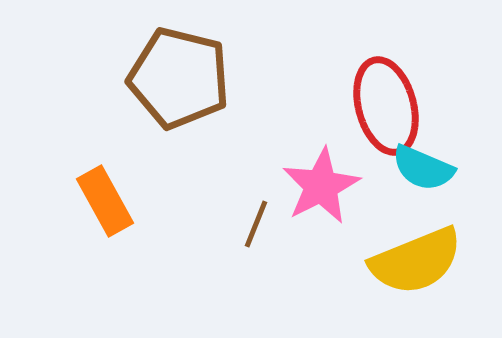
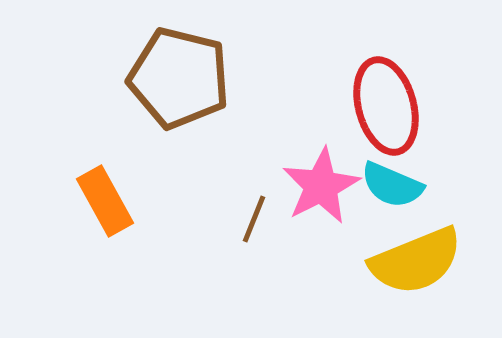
cyan semicircle: moved 31 px left, 17 px down
brown line: moved 2 px left, 5 px up
